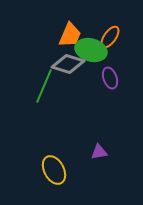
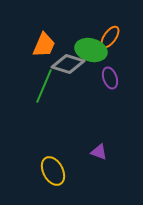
orange trapezoid: moved 26 px left, 10 px down
purple triangle: rotated 30 degrees clockwise
yellow ellipse: moved 1 px left, 1 px down
